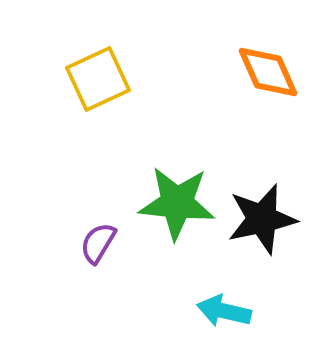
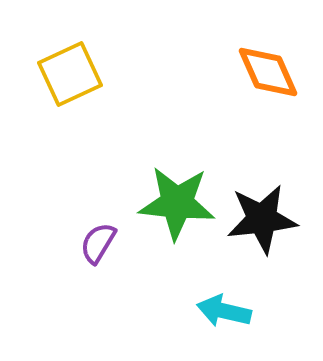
yellow square: moved 28 px left, 5 px up
black star: rotated 6 degrees clockwise
